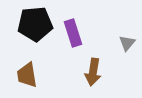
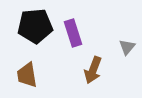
black pentagon: moved 2 px down
gray triangle: moved 4 px down
brown arrow: moved 2 px up; rotated 12 degrees clockwise
